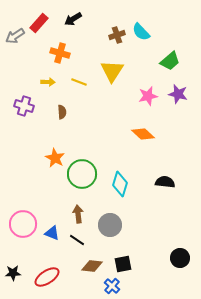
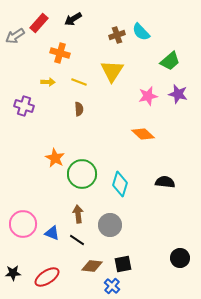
brown semicircle: moved 17 px right, 3 px up
